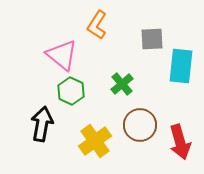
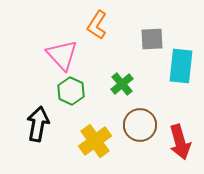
pink triangle: rotated 8 degrees clockwise
black arrow: moved 4 px left
